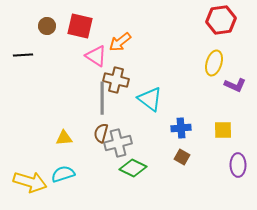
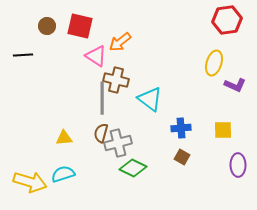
red hexagon: moved 6 px right
